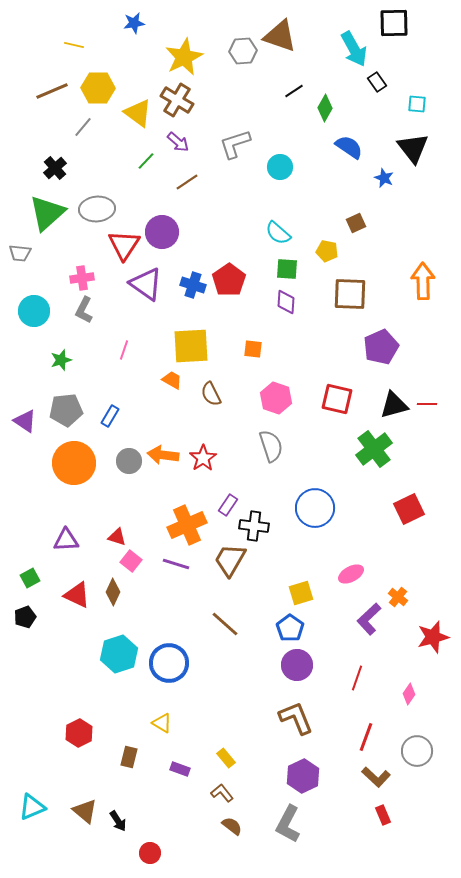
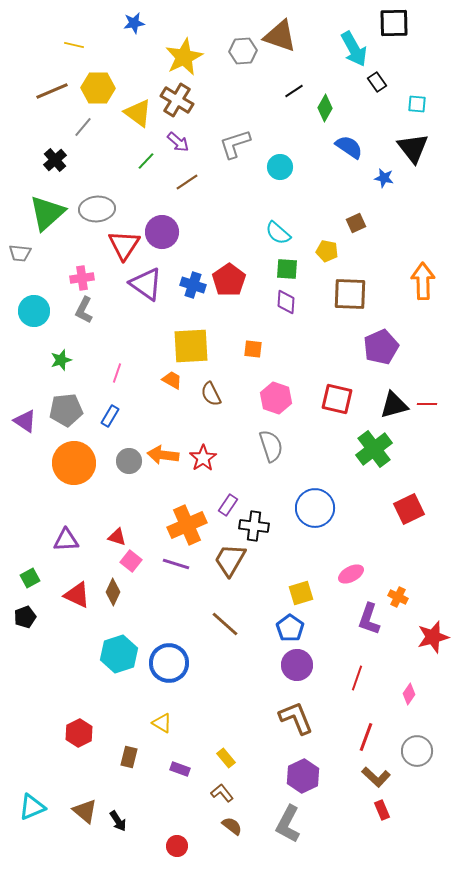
black cross at (55, 168): moved 8 px up
blue star at (384, 178): rotated 12 degrees counterclockwise
pink line at (124, 350): moved 7 px left, 23 px down
orange cross at (398, 597): rotated 12 degrees counterclockwise
purple L-shape at (369, 619): rotated 28 degrees counterclockwise
red rectangle at (383, 815): moved 1 px left, 5 px up
red circle at (150, 853): moved 27 px right, 7 px up
